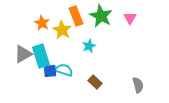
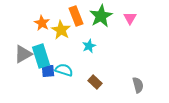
green star: rotated 15 degrees clockwise
yellow star: moved 1 px left
blue square: moved 2 px left
